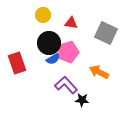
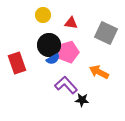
black circle: moved 2 px down
